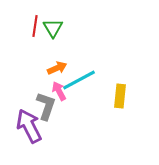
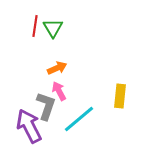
cyan line: moved 39 px down; rotated 12 degrees counterclockwise
